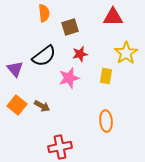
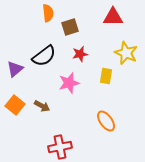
orange semicircle: moved 4 px right
yellow star: rotated 15 degrees counterclockwise
purple triangle: rotated 30 degrees clockwise
pink star: moved 5 px down
orange square: moved 2 px left
orange ellipse: rotated 30 degrees counterclockwise
